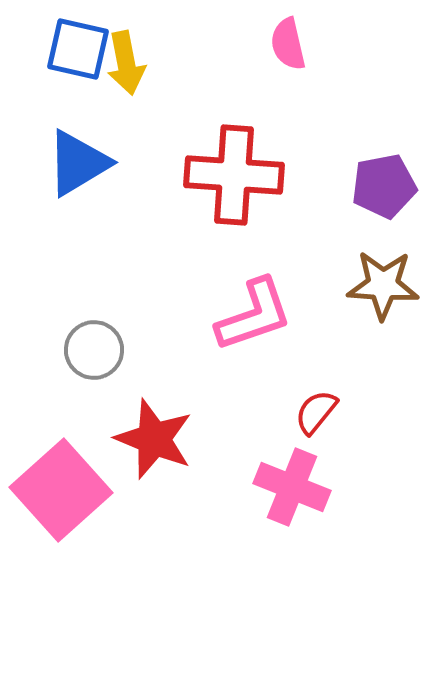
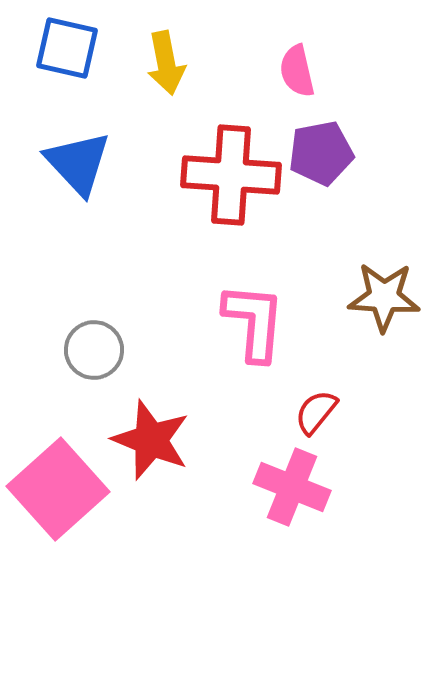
pink semicircle: moved 9 px right, 27 px down
blue square: moved 11 px left, 1 px up
yellow arrow: moved 40 px right
blue triangle: rotated 42 degrees counterclockwise
red cross: moved 3 px left
purple pentagon: moved 63 px left, 33 px up
brown star: moved 1 px right, 12 px down
pink L-shape: moved 7 px down; rotated 66 degrees counterclockwise
red star: moved 3 px left, 1 px down
pink square: moved 3 px left, 1 px up
